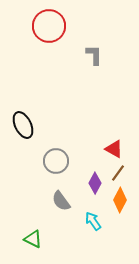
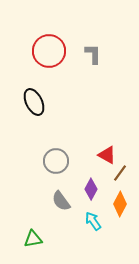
red circle: moved 25 px down
gray L-shape: moved 1 px left, 1 px up
black ellipse: moved 11 px right, 23 px up
red triangle: moved 7 px left, 6 px down
brown line: moved 2 px right
purple diamond: moved 4 px left, 6 px down
orange diamond: moved 4 px down
green triangle: rotated 36 degrees counterclockwise
